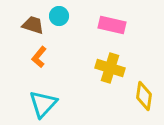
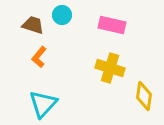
cyan circle: moved 3 px right, 1 px up
